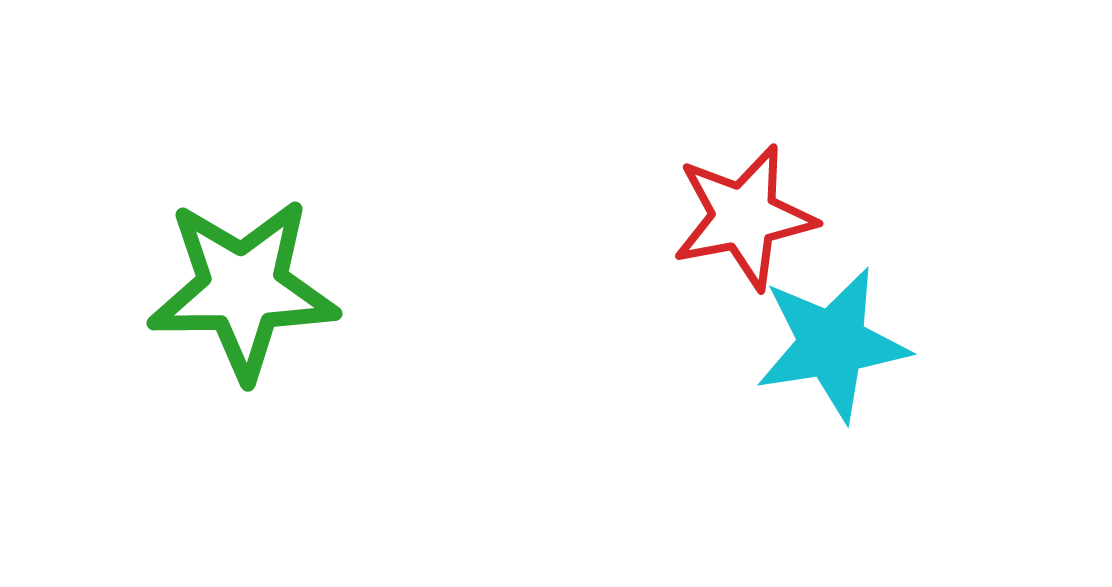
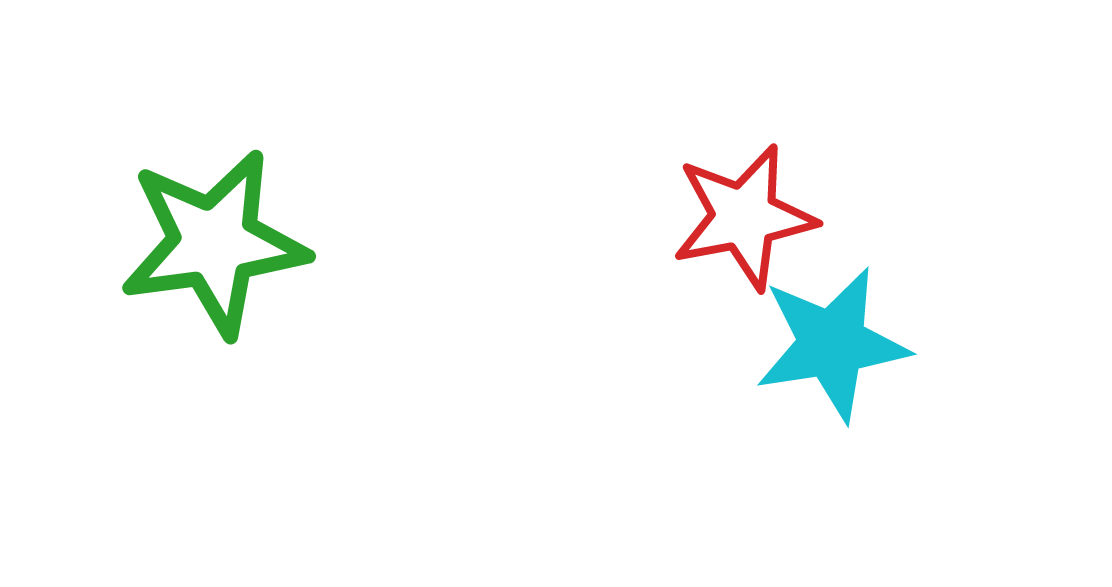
green star: moved 29 px left, 46 px up; rotated 7 degrees counterclockwise
